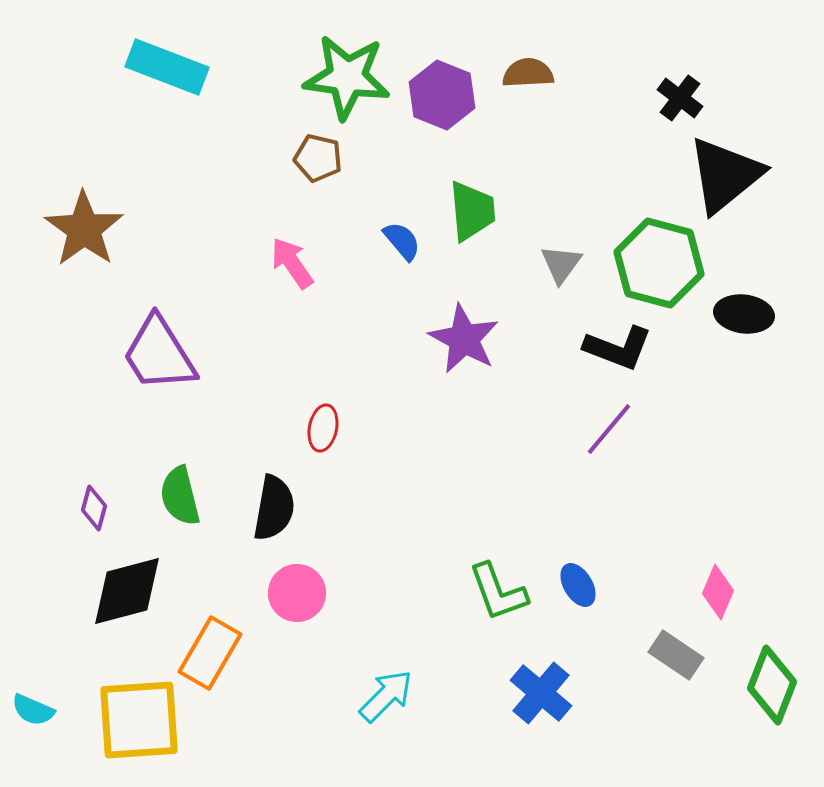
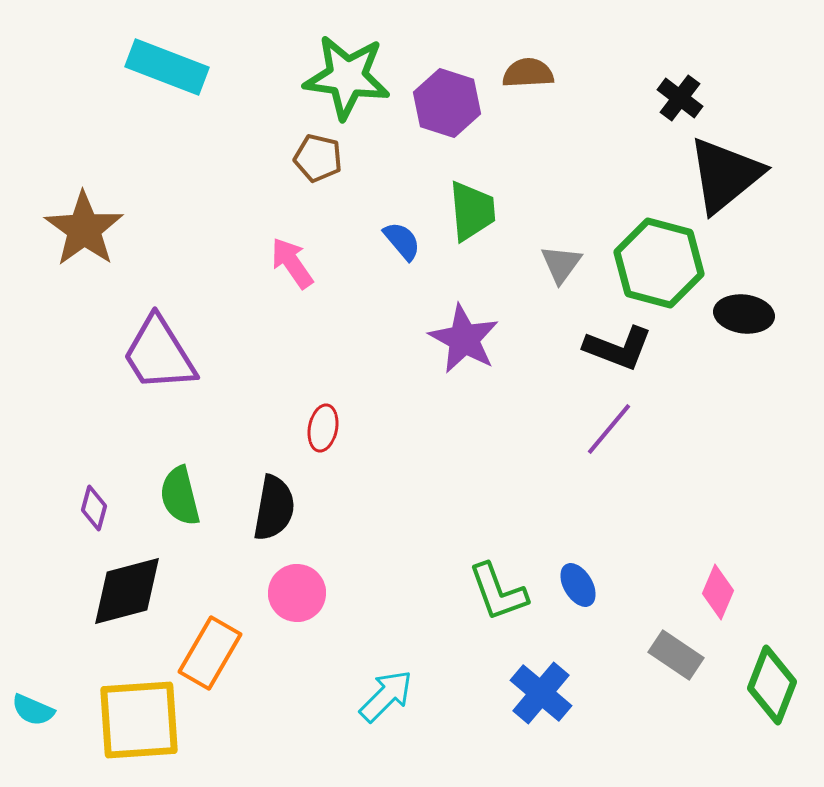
purple hexagon: moved 5 px right, 8 px down; rotated 4 degrees counterclockwise
